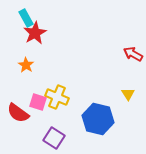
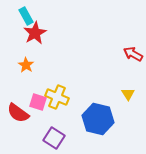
cyan rectangle: moved 2 px up
